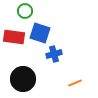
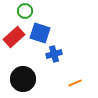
red rectangle: rotated 50 degrees counterclockwise
